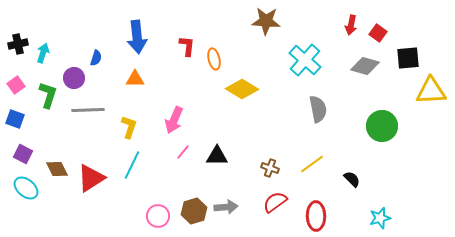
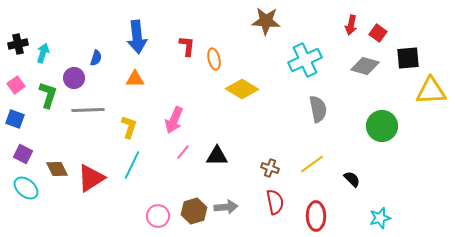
cyan cross: rotated 24 degrees clockwise
red semicircle: rotated 115 degrees clockwise
